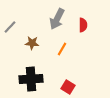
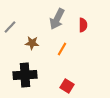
black cross: moved 6 px left, 4 px up
red square: moved 1 px left, 1 px up
